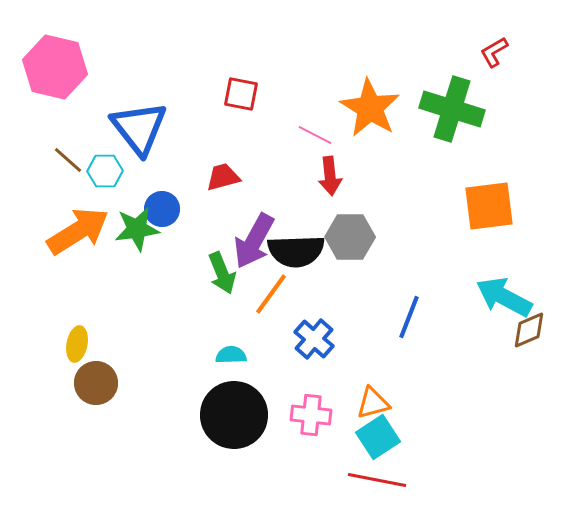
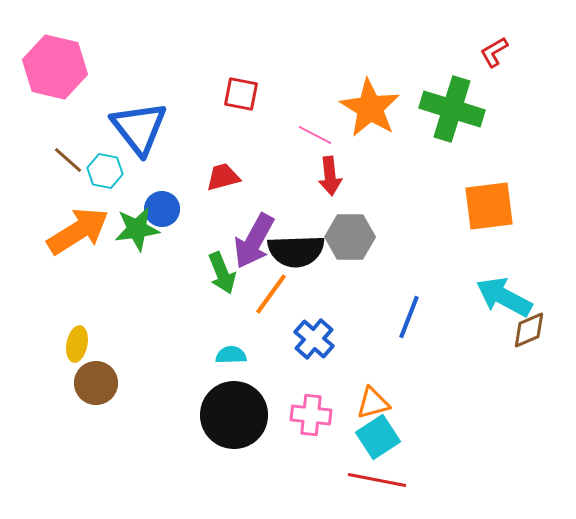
cyan hexagon: rotated 12 degrees clockwise
